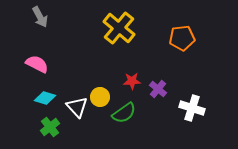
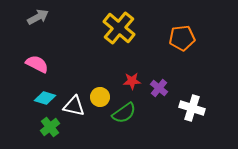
gray arrow: moved 2 px left; rotated 90 degrees counterclockwise
purple cross: moved 1 px right, 1 px up
white triangle: moved 3 px left, 1 px up; rotated 35 degrees counterclockwise
